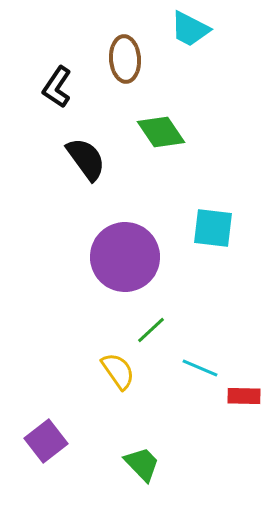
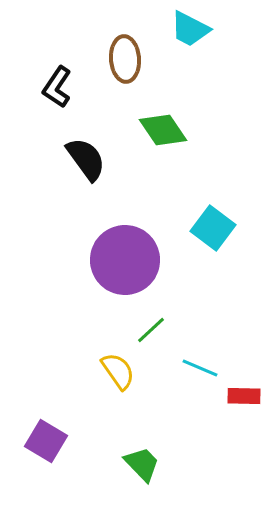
green diamond: moved 2 px right, 2 px up
cyan square: rotated 30 degrees clockwise
purple circle: moved 3 px down
purple square: rotated 21 degrees counterclockwise
